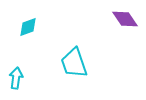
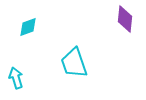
purple diamond: rotated 40 degrees clockwise
cyan arrow: rotated 25 degrees counterclockwise
